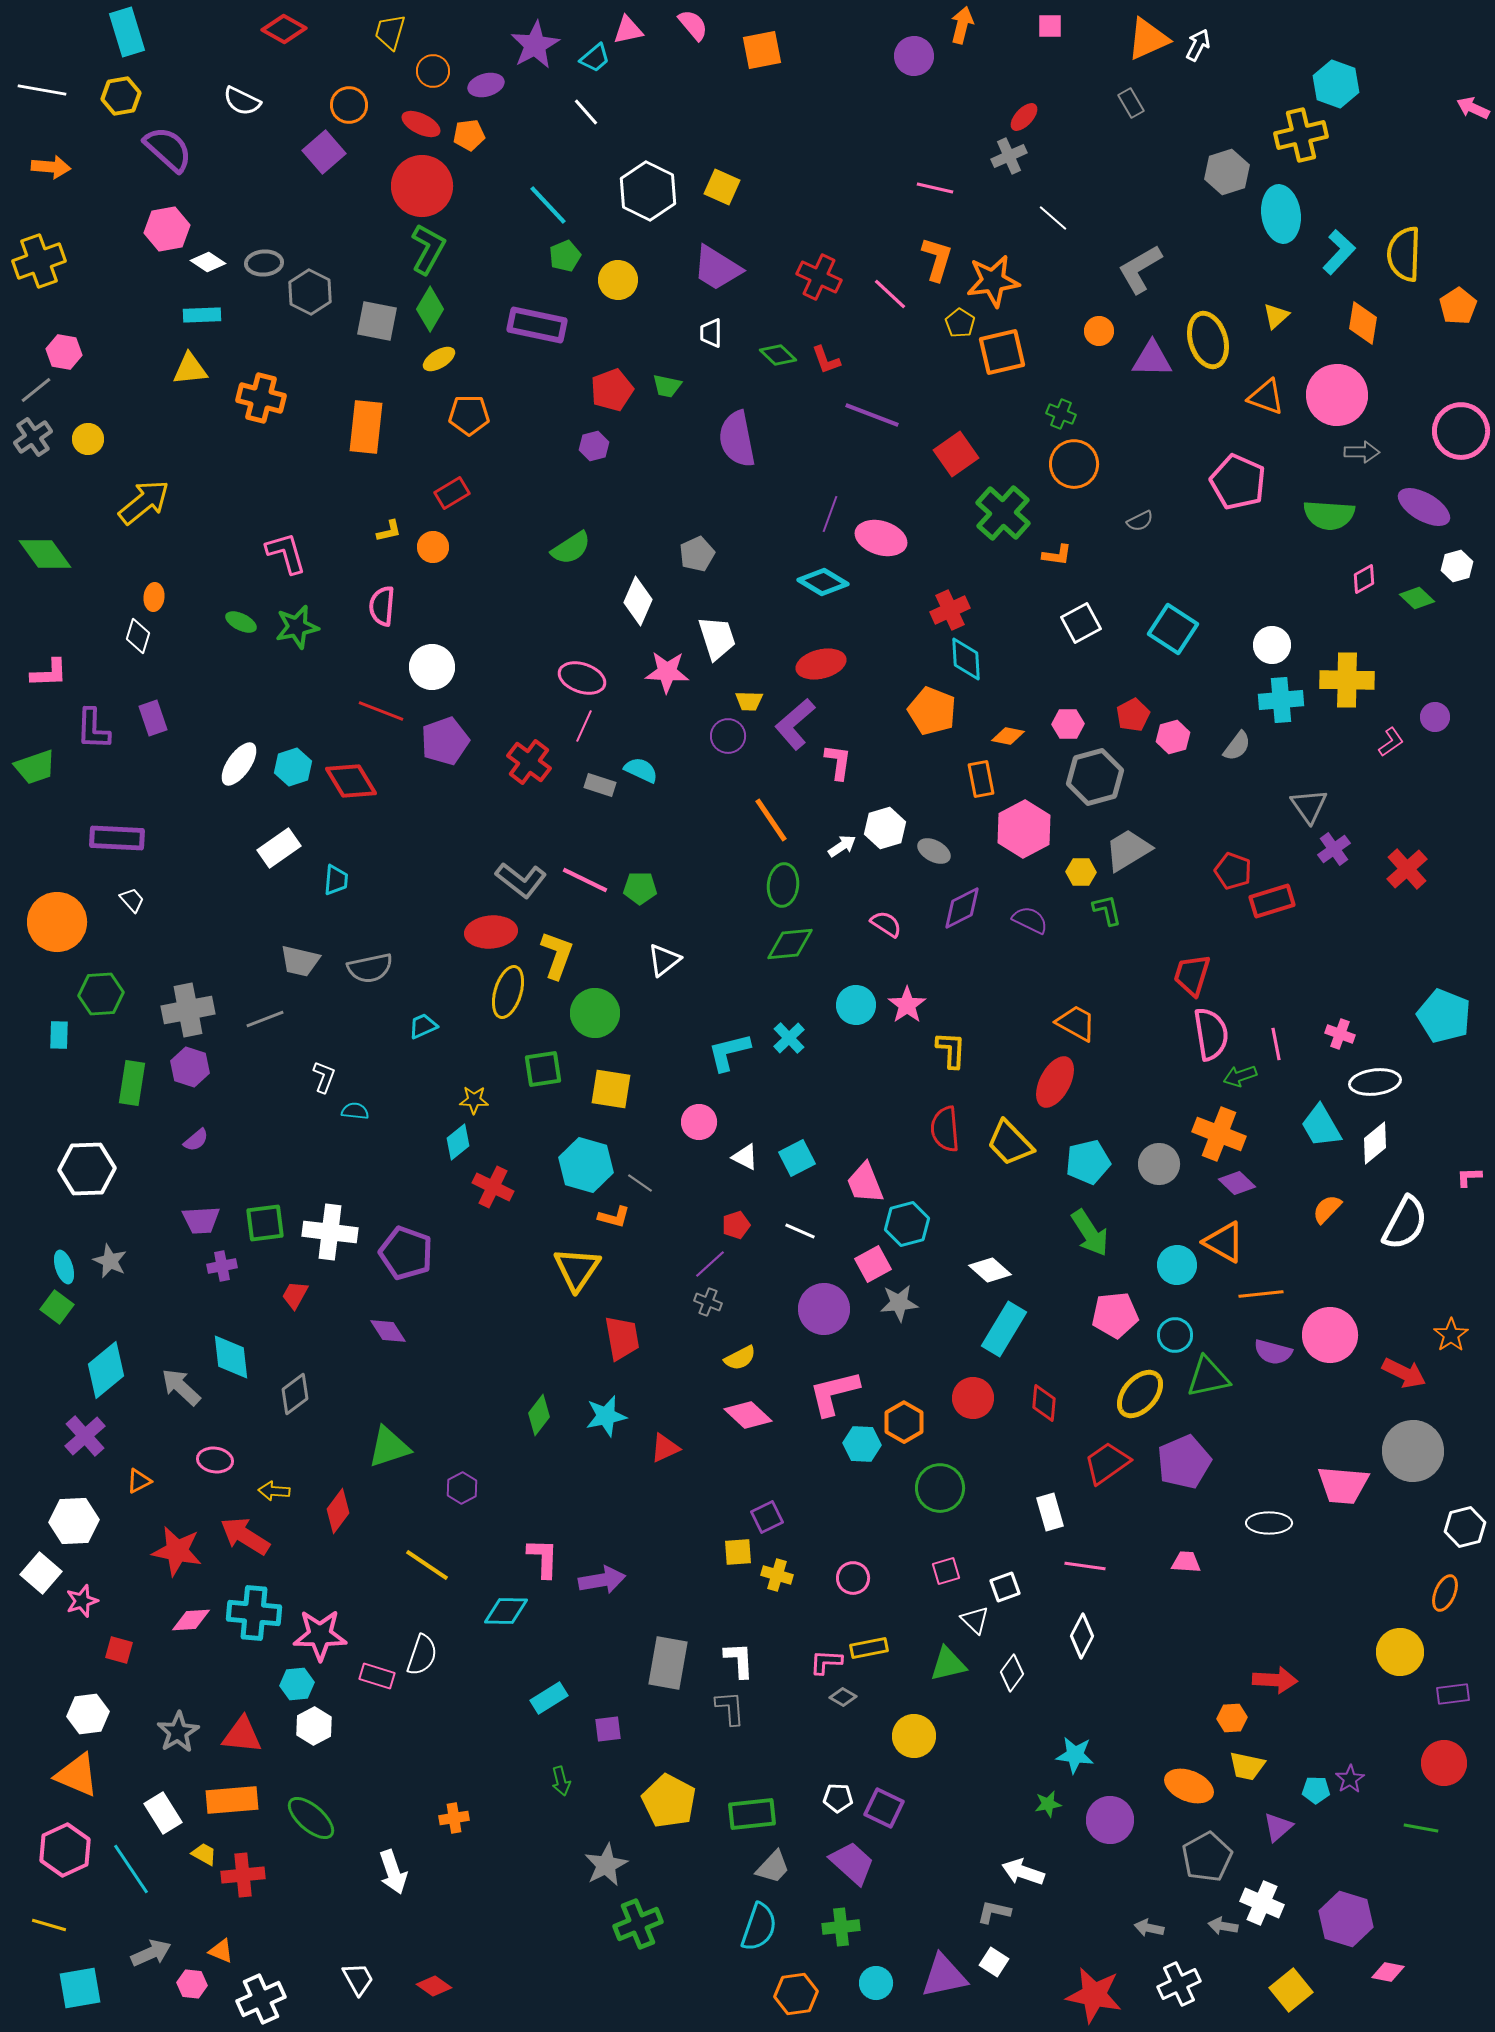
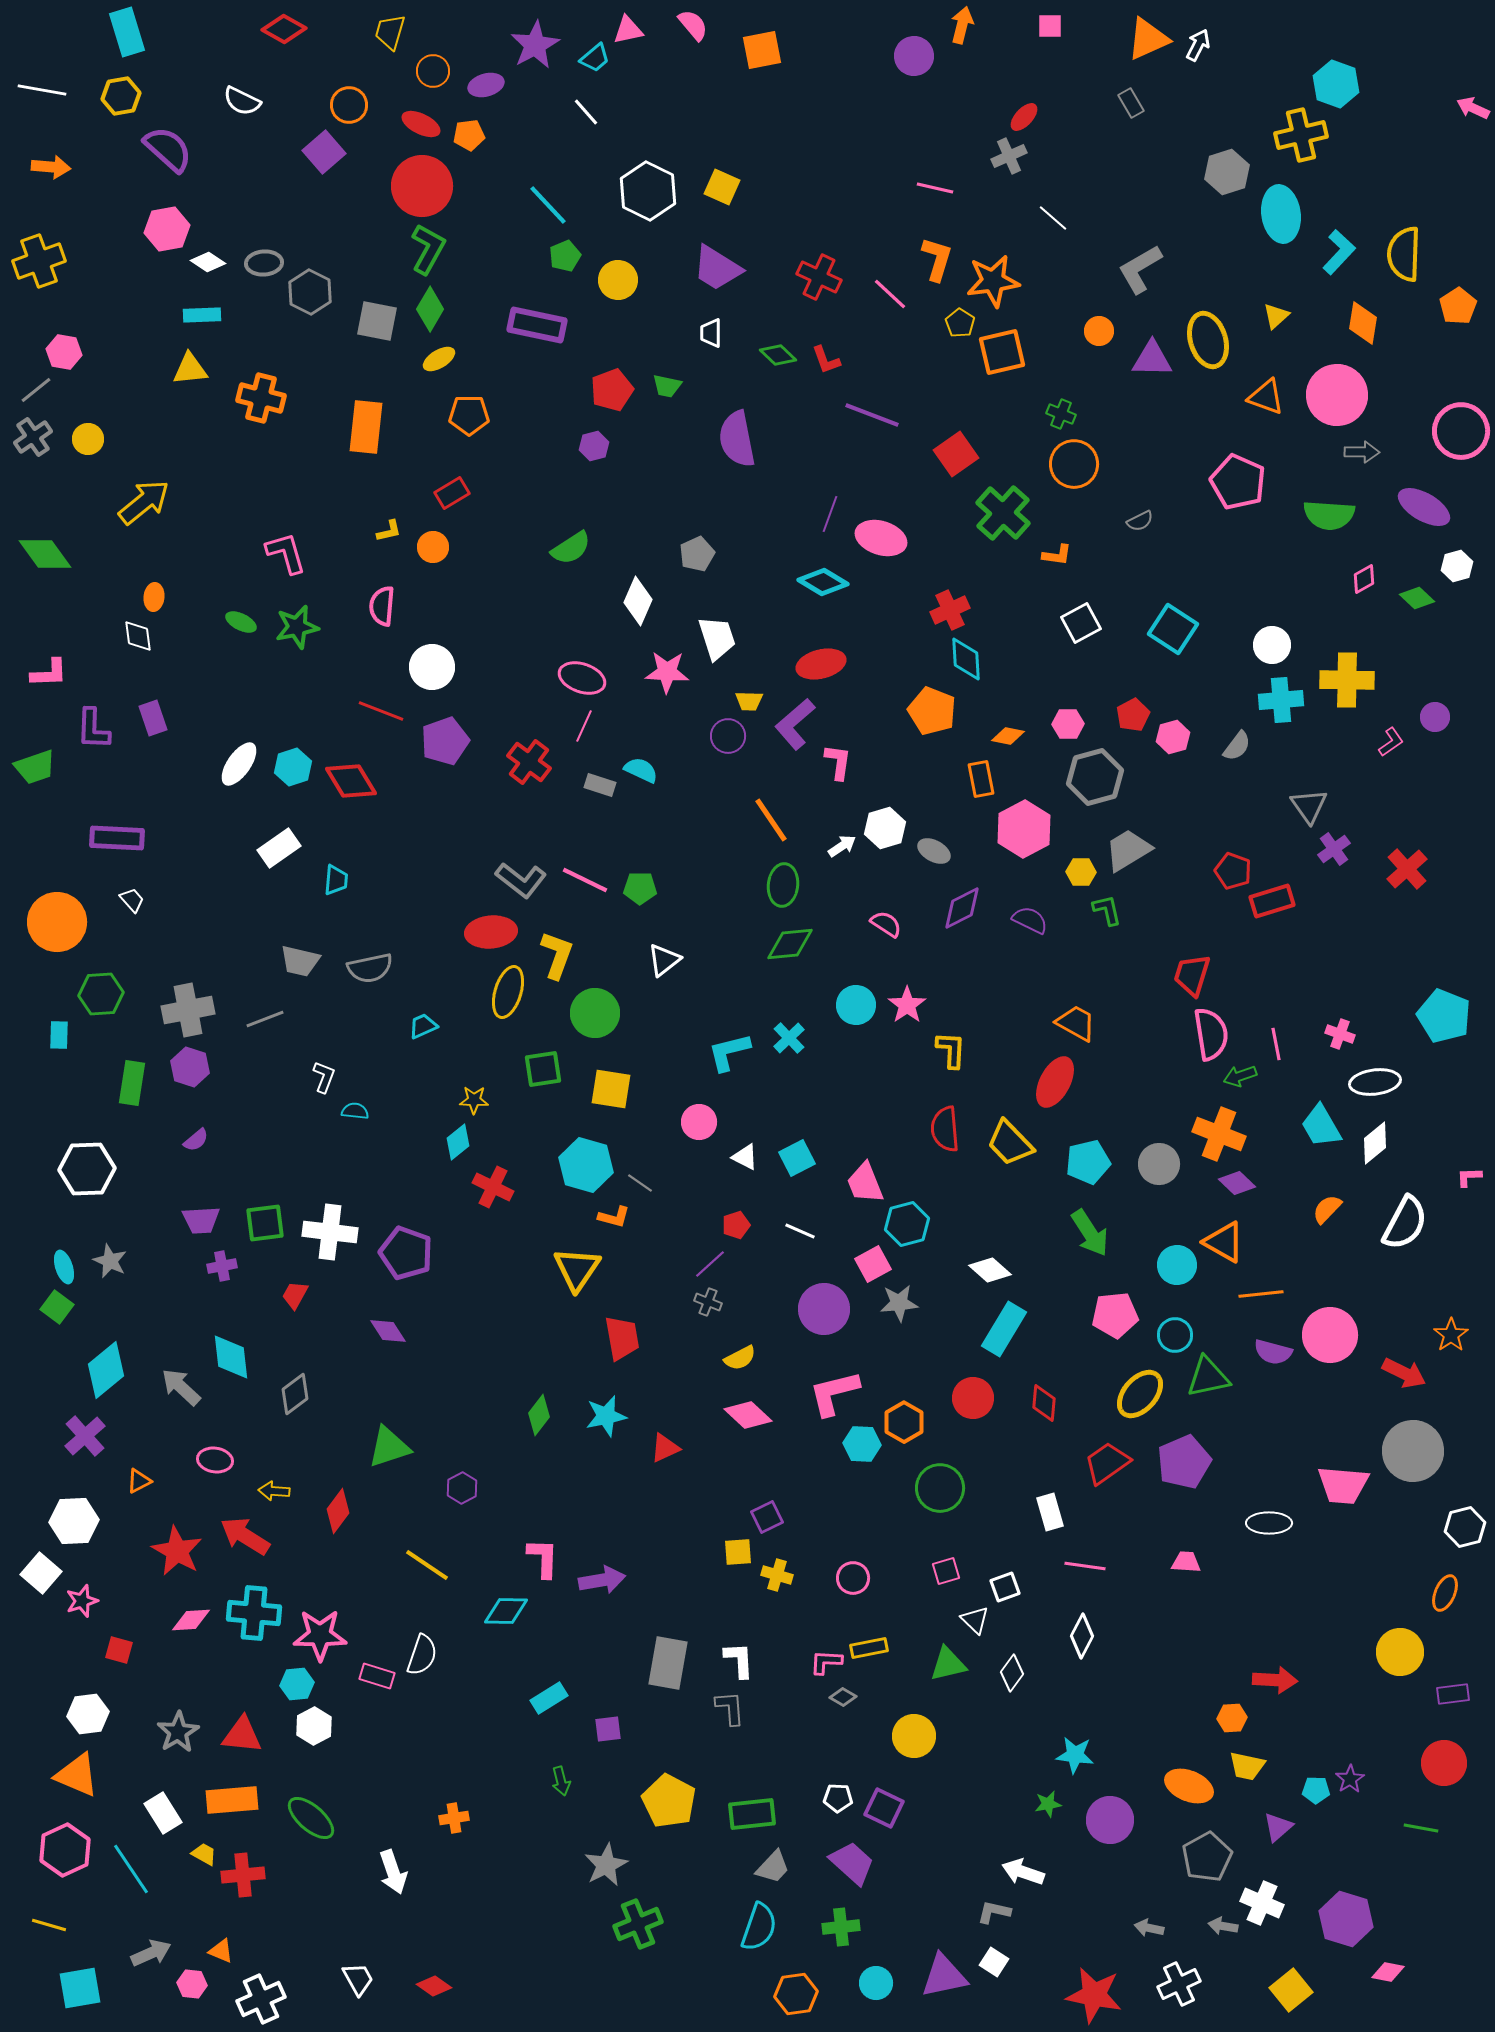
white diamond at (138, 636): rotated 24 degrees counterclockwise
red star at (177, 1551): rotated 18 degrees clockwise
